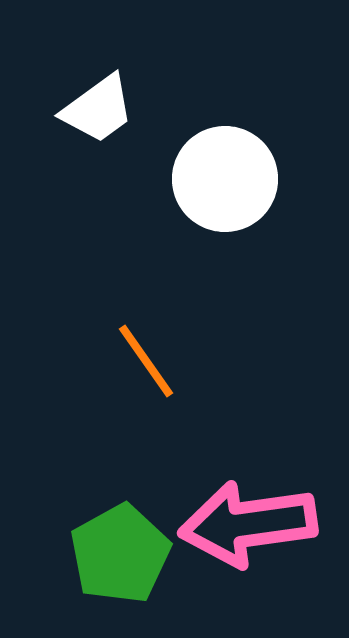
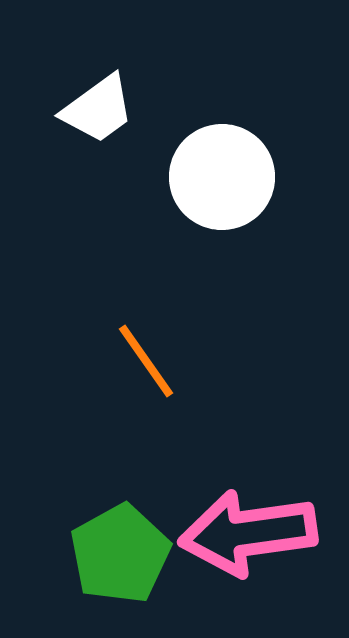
white circle: moved 3 px left, 2 px up
pink arrow: moved 9 px down
